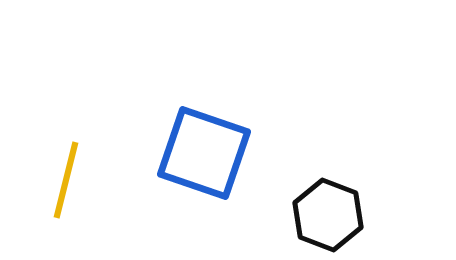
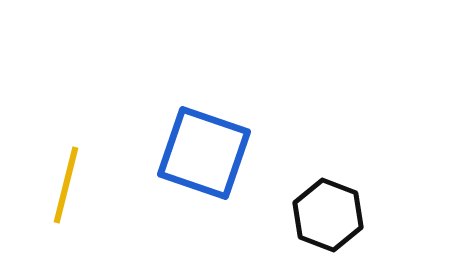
yellow line: moved 5 px down
